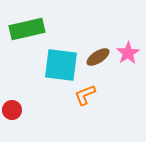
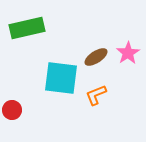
green rectangle: moved 1 px up
brown ellipse: moved 2 px left
cyan square: moved 13 px down
orange L-shape: moved 11 px right
